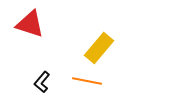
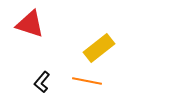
yellow rectangle: rotated 12 degrees clockwise
